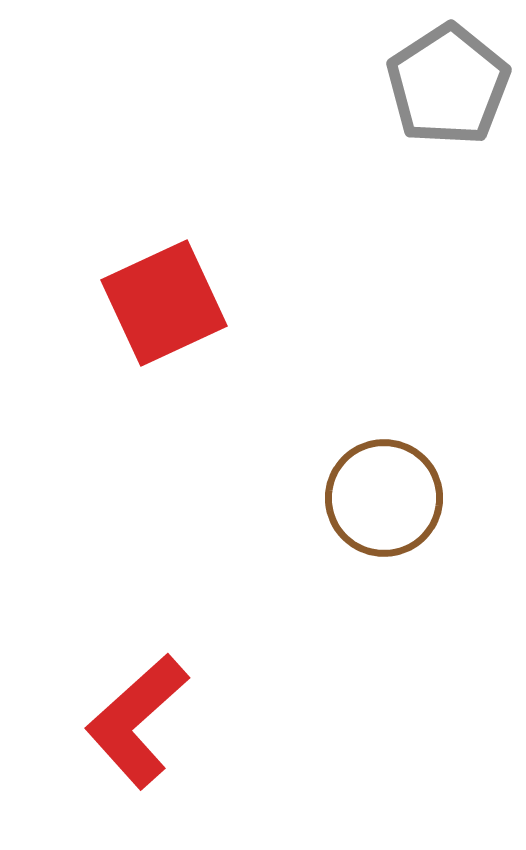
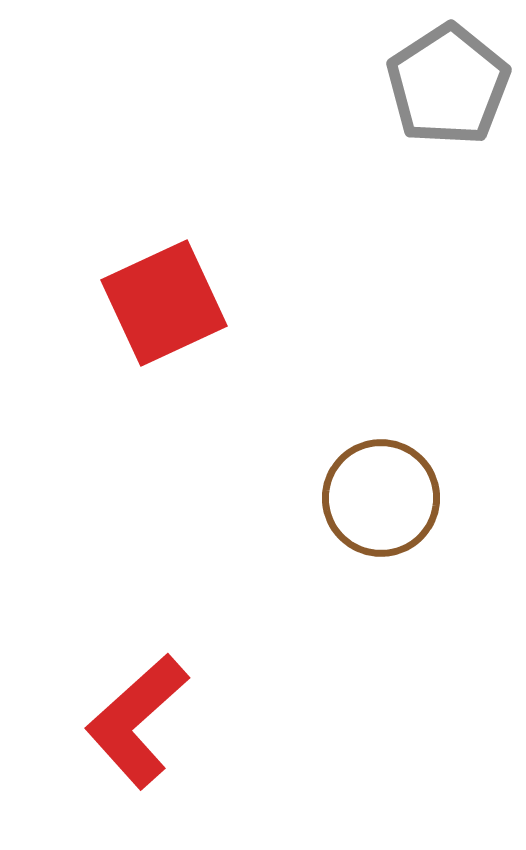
brown circle: moved 3 px left
